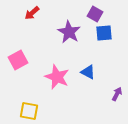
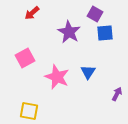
blue square: moved 1 px right
pink square: moved 7 px right, 2 px up
blue triangle: rotated 35 degrees clockwise
